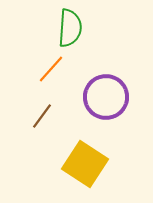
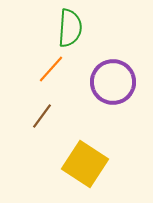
purple circle: moved 7 px right, 15 px up
